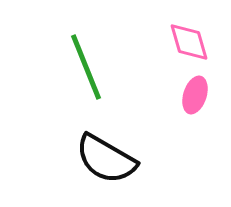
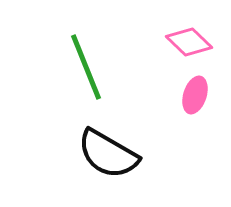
pink diamond: rotated 30 degrees counterclockwise
black semicircle: moved 2 px right, 5 px up
